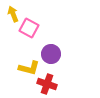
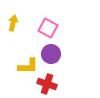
yellow arrow: moved 9 px down; rotated 35 degrees clockwise
pink square: moved 19 px right
yellow L-shape: moved 1 px left, 2 px up; rotated 15 degrees counterclockwise
